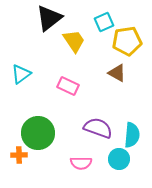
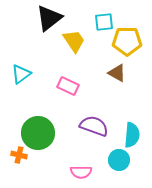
cyan square: rotated 18 degrees clockwise
yellow pentagon: rotated 8 degrees clockwise
purple semicircle: moved 4 px left, 2 px up
orange cross: rotated 14 degrees clockwise
cyan circle: moved 1 px down
pink semicircle: moved 9 px down
